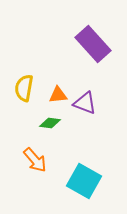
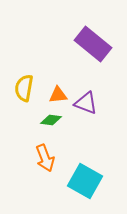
purple rectangle: rotated 9 degrees counterclockwise
purple triangle: moved 1 px right
green diamond: moved 1 px right, 3 px up
orange arrow: moved 10 px right, 2 px up; rotated 20 degrees clockwise
cyan square: moved 1 px right
